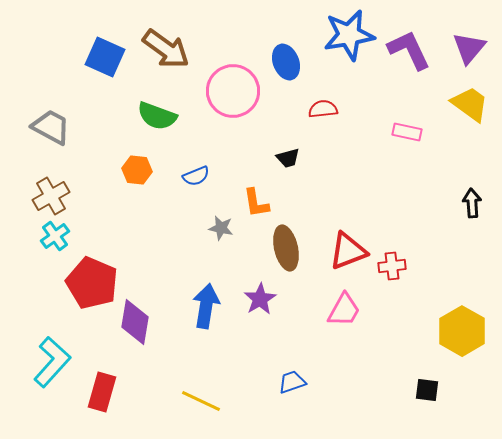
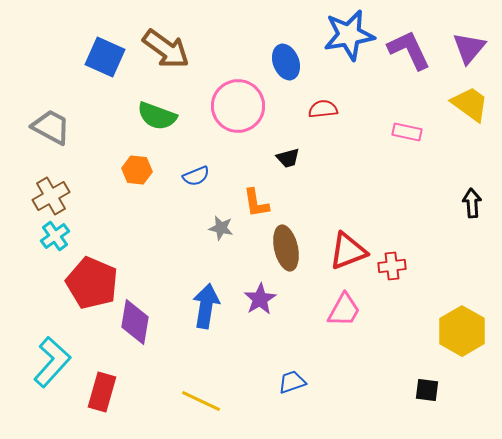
pink circle: moved 5 px right, 15 px down
